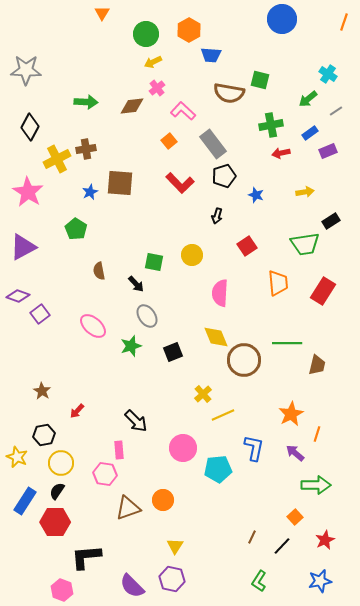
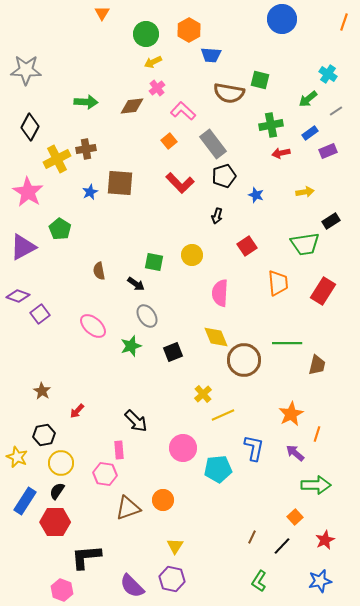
green pentagon at (76, 229): moved 16 px left
black arrow at (136, 284): rotated 12 degrees counterclockwise
